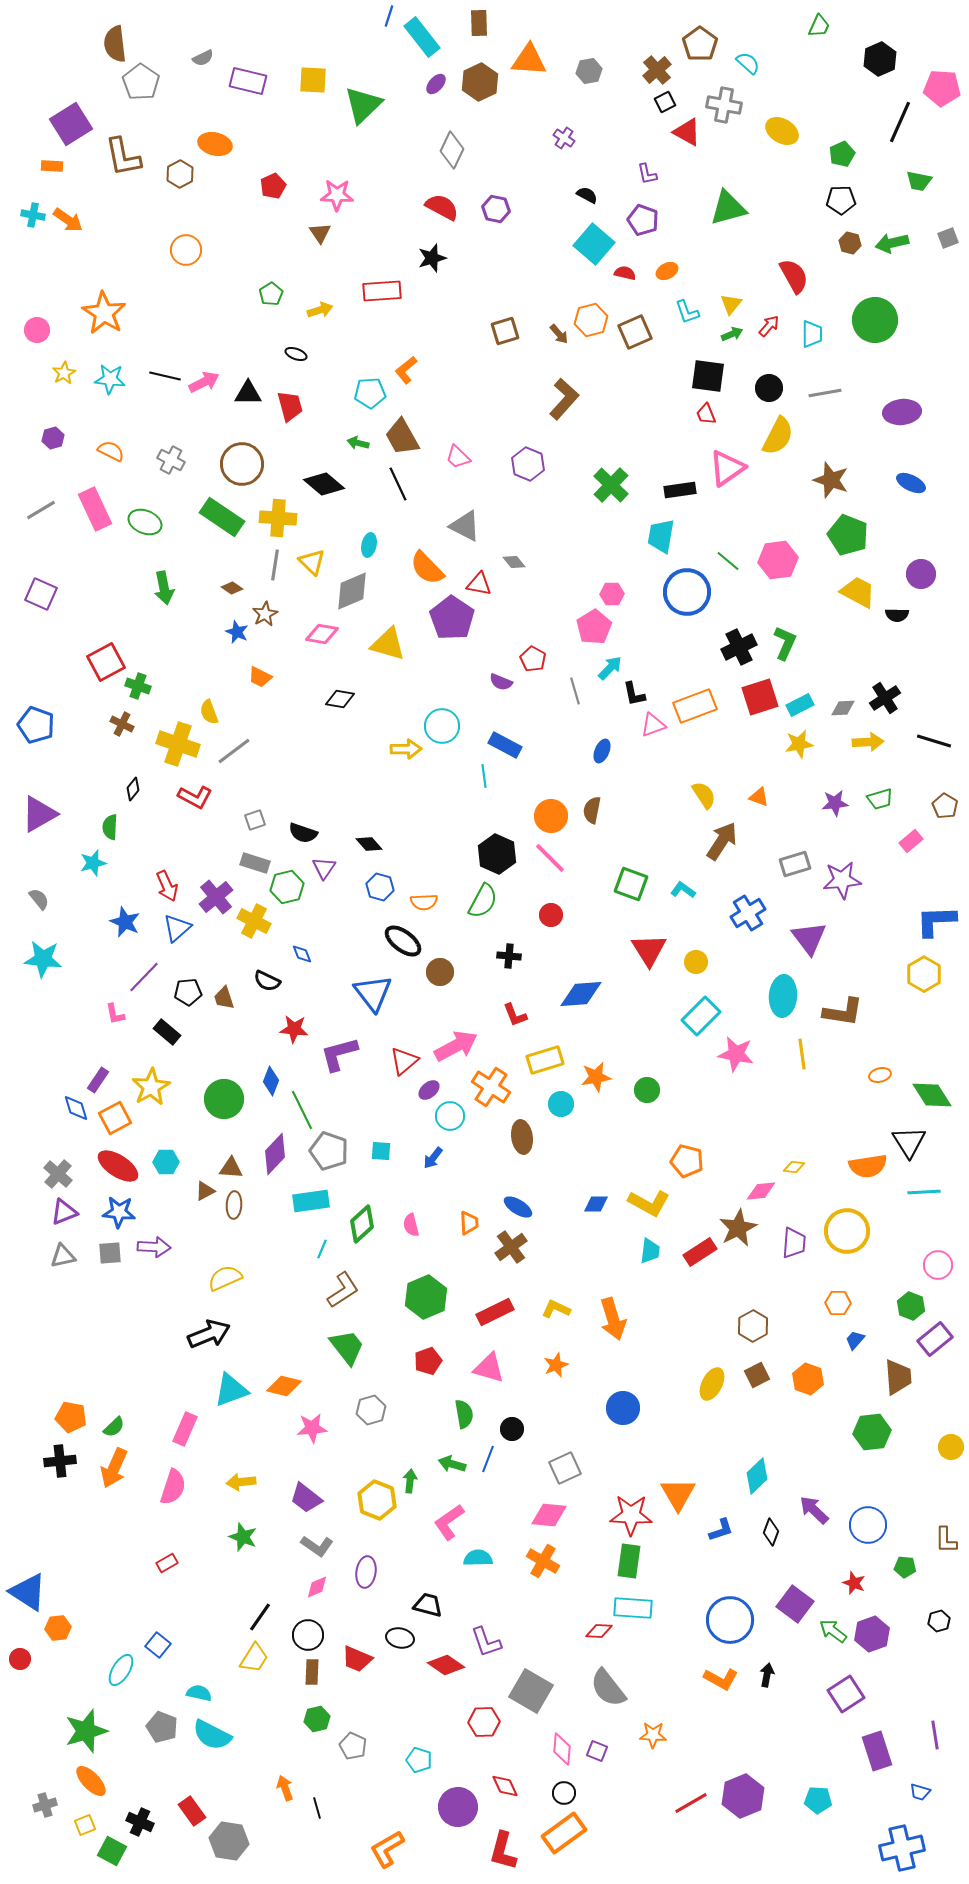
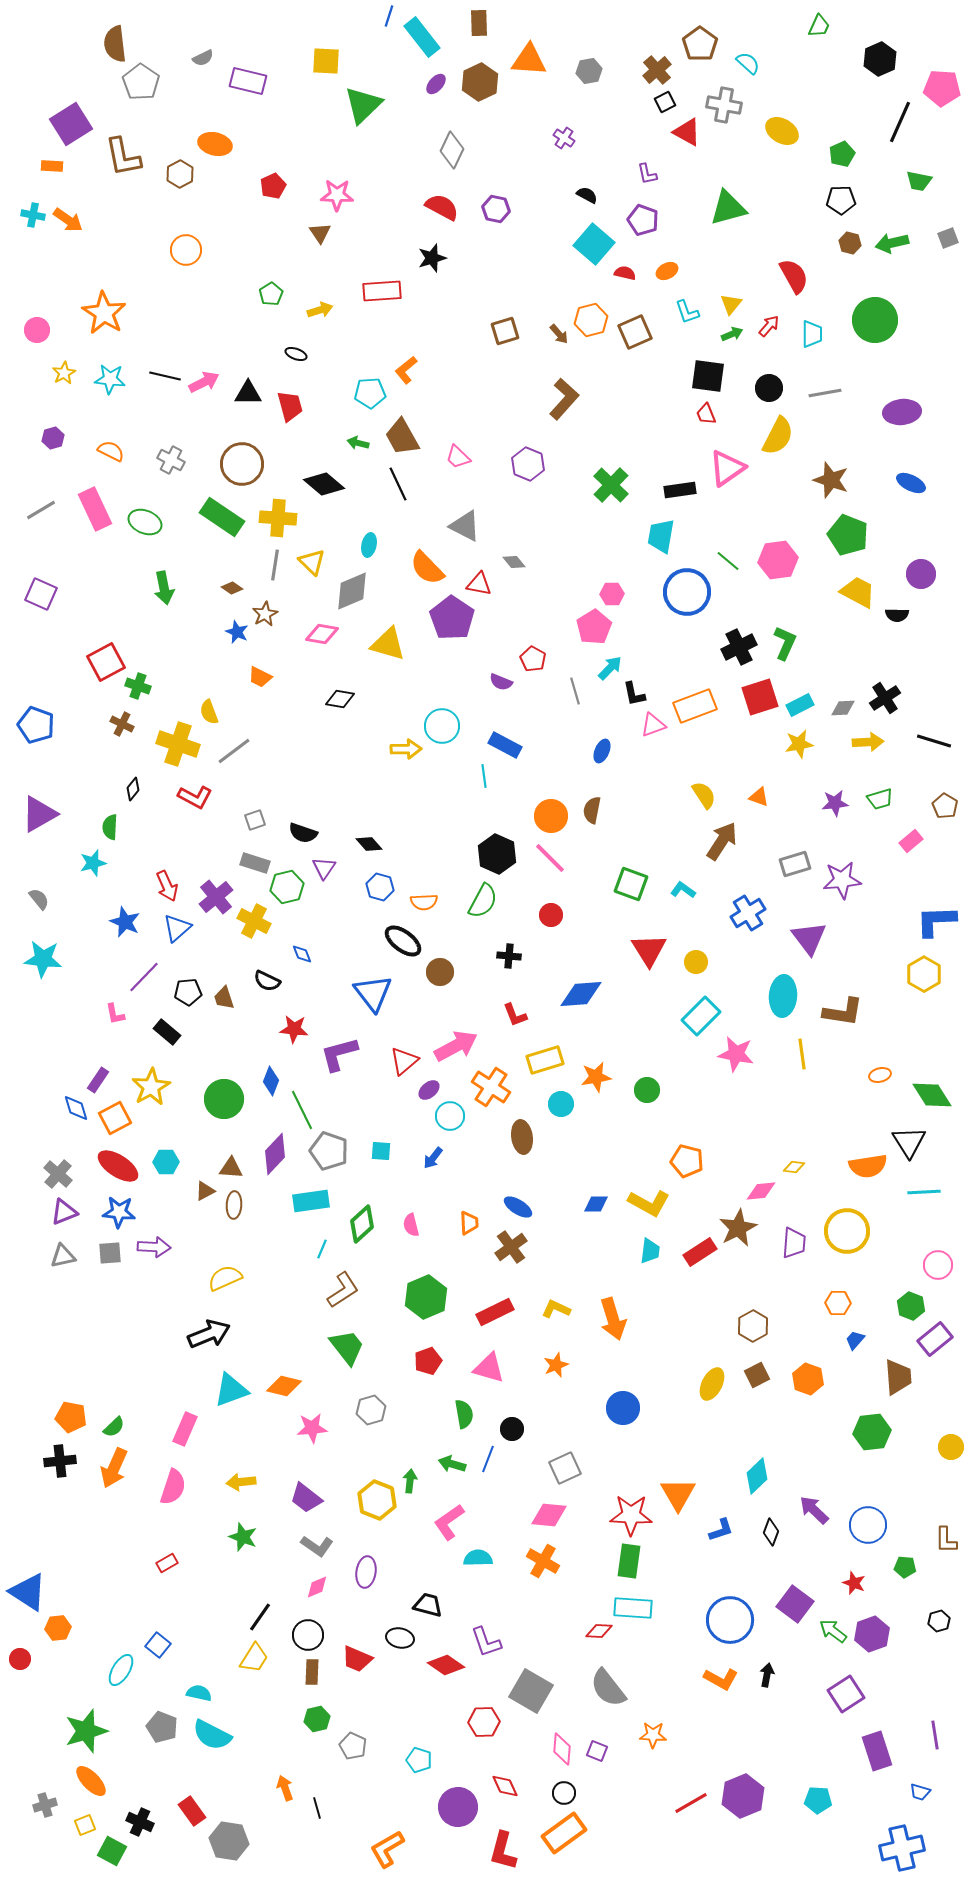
yellow square at (313, 80): moved 13 px right, 19 px up
